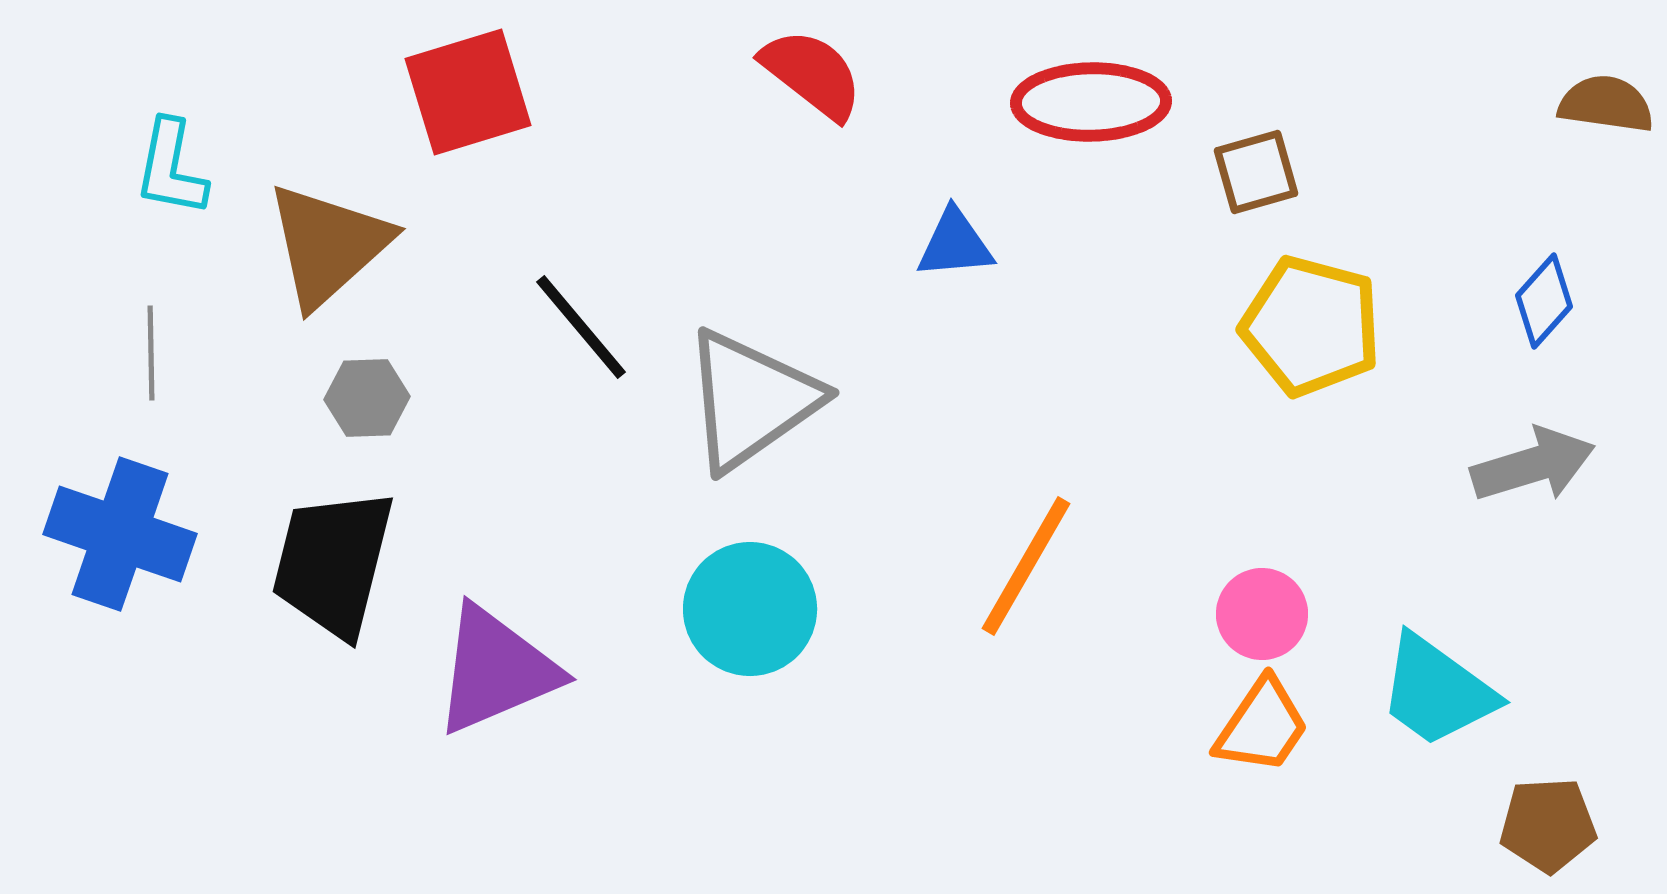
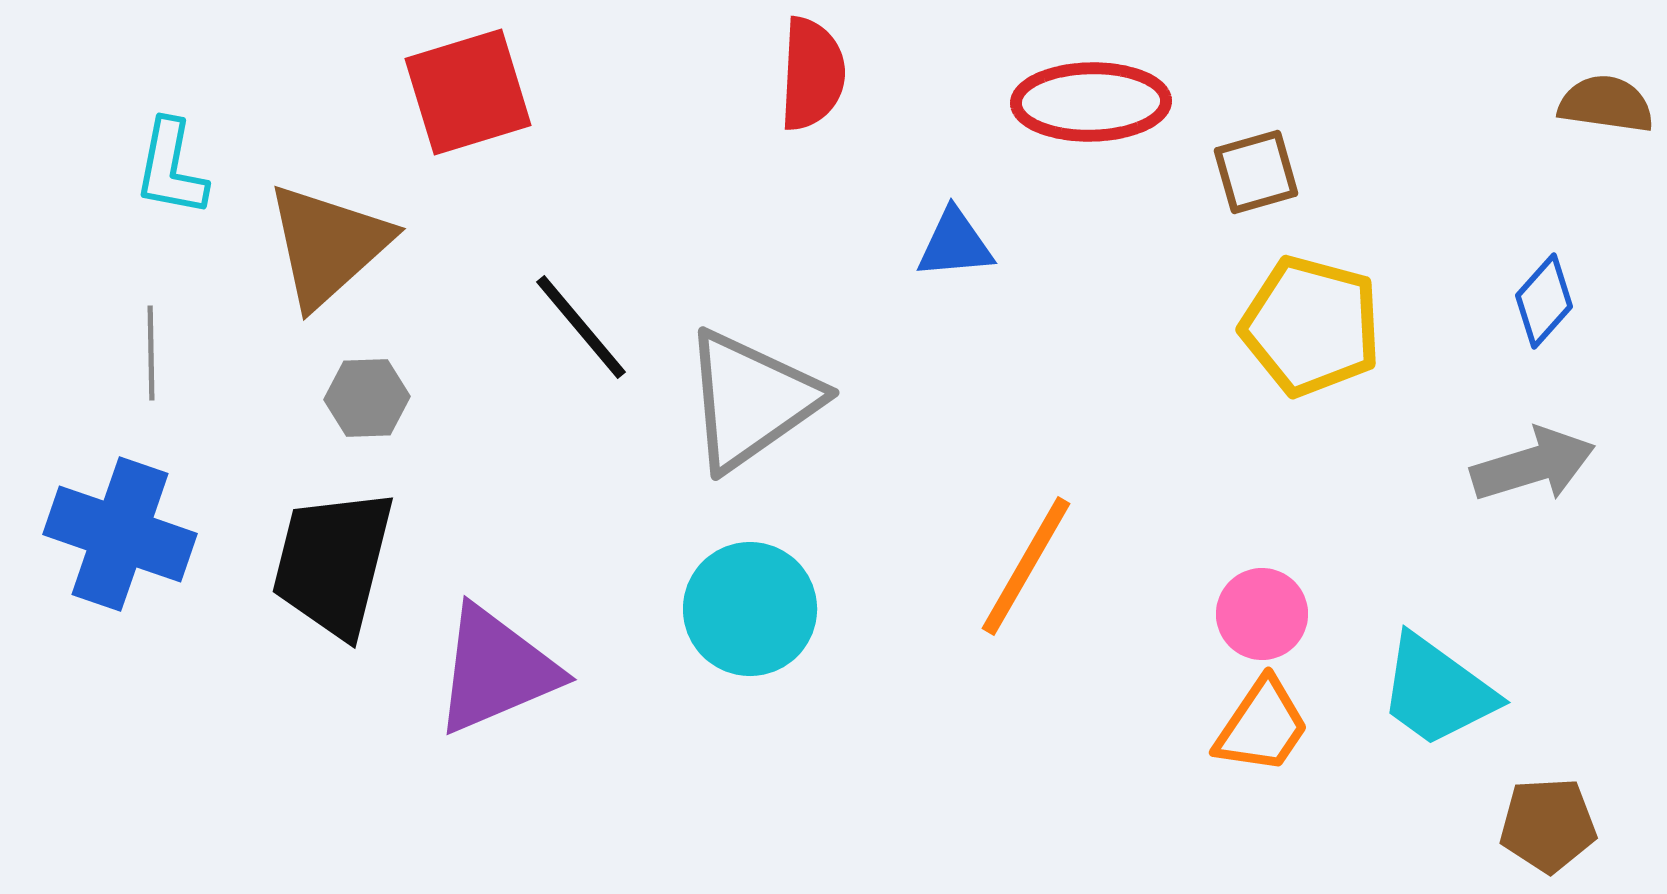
red semicircle: rotated 55 degrees clockwise
